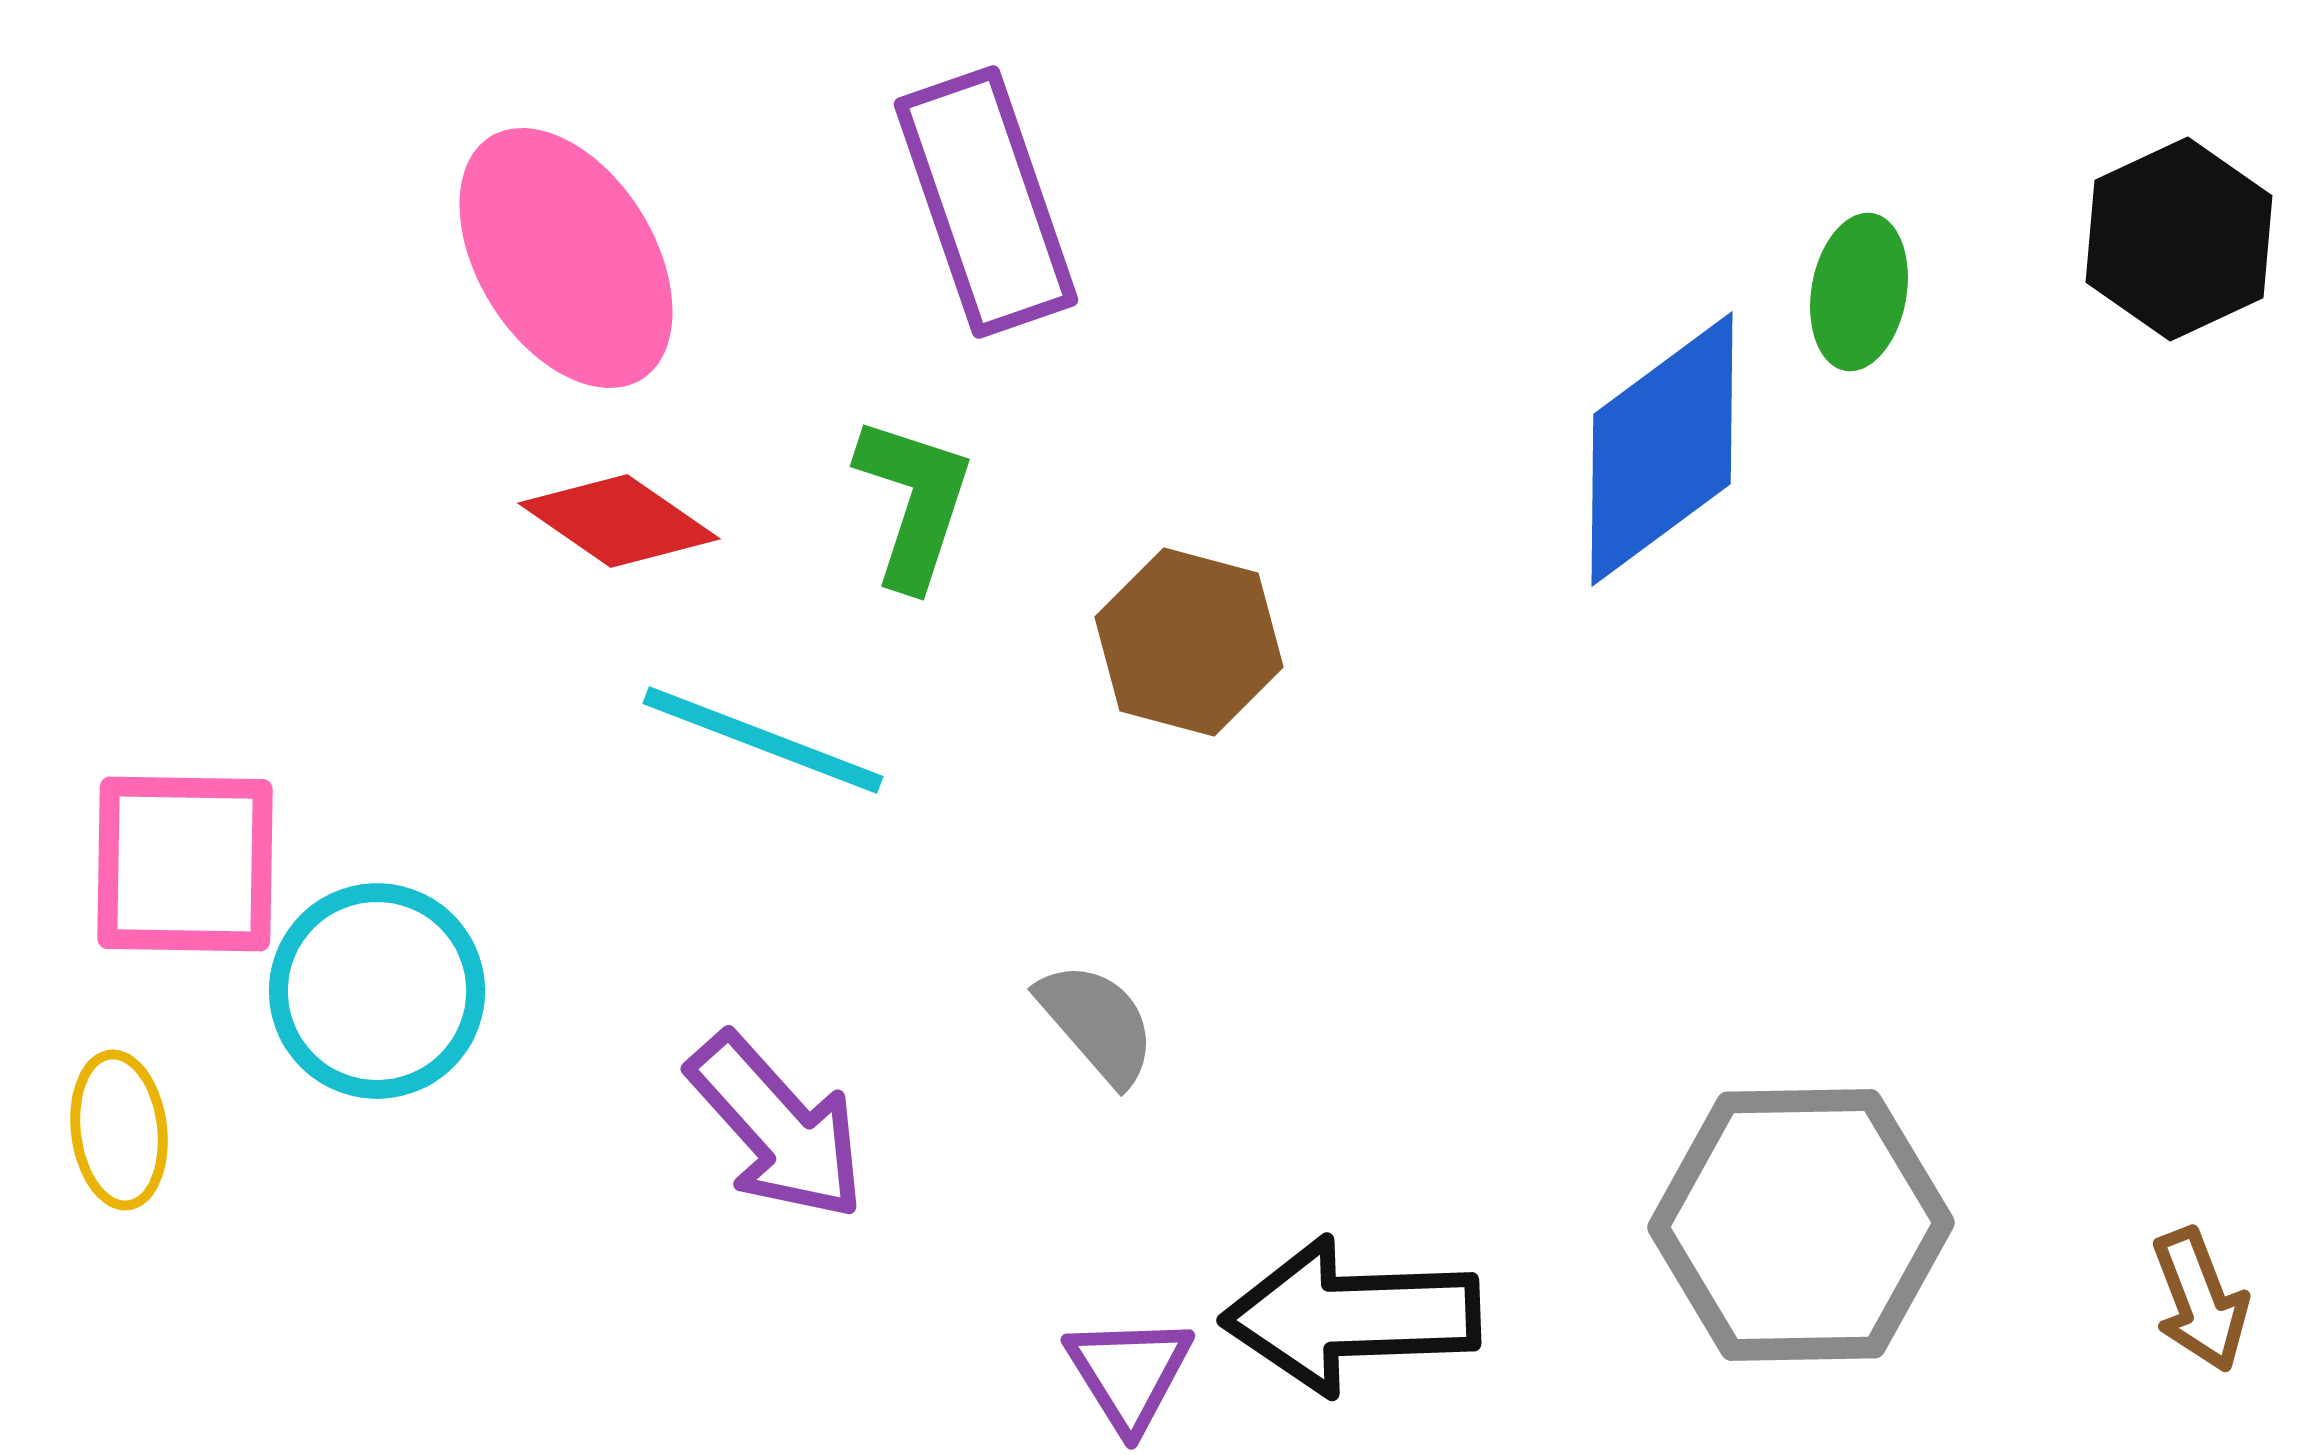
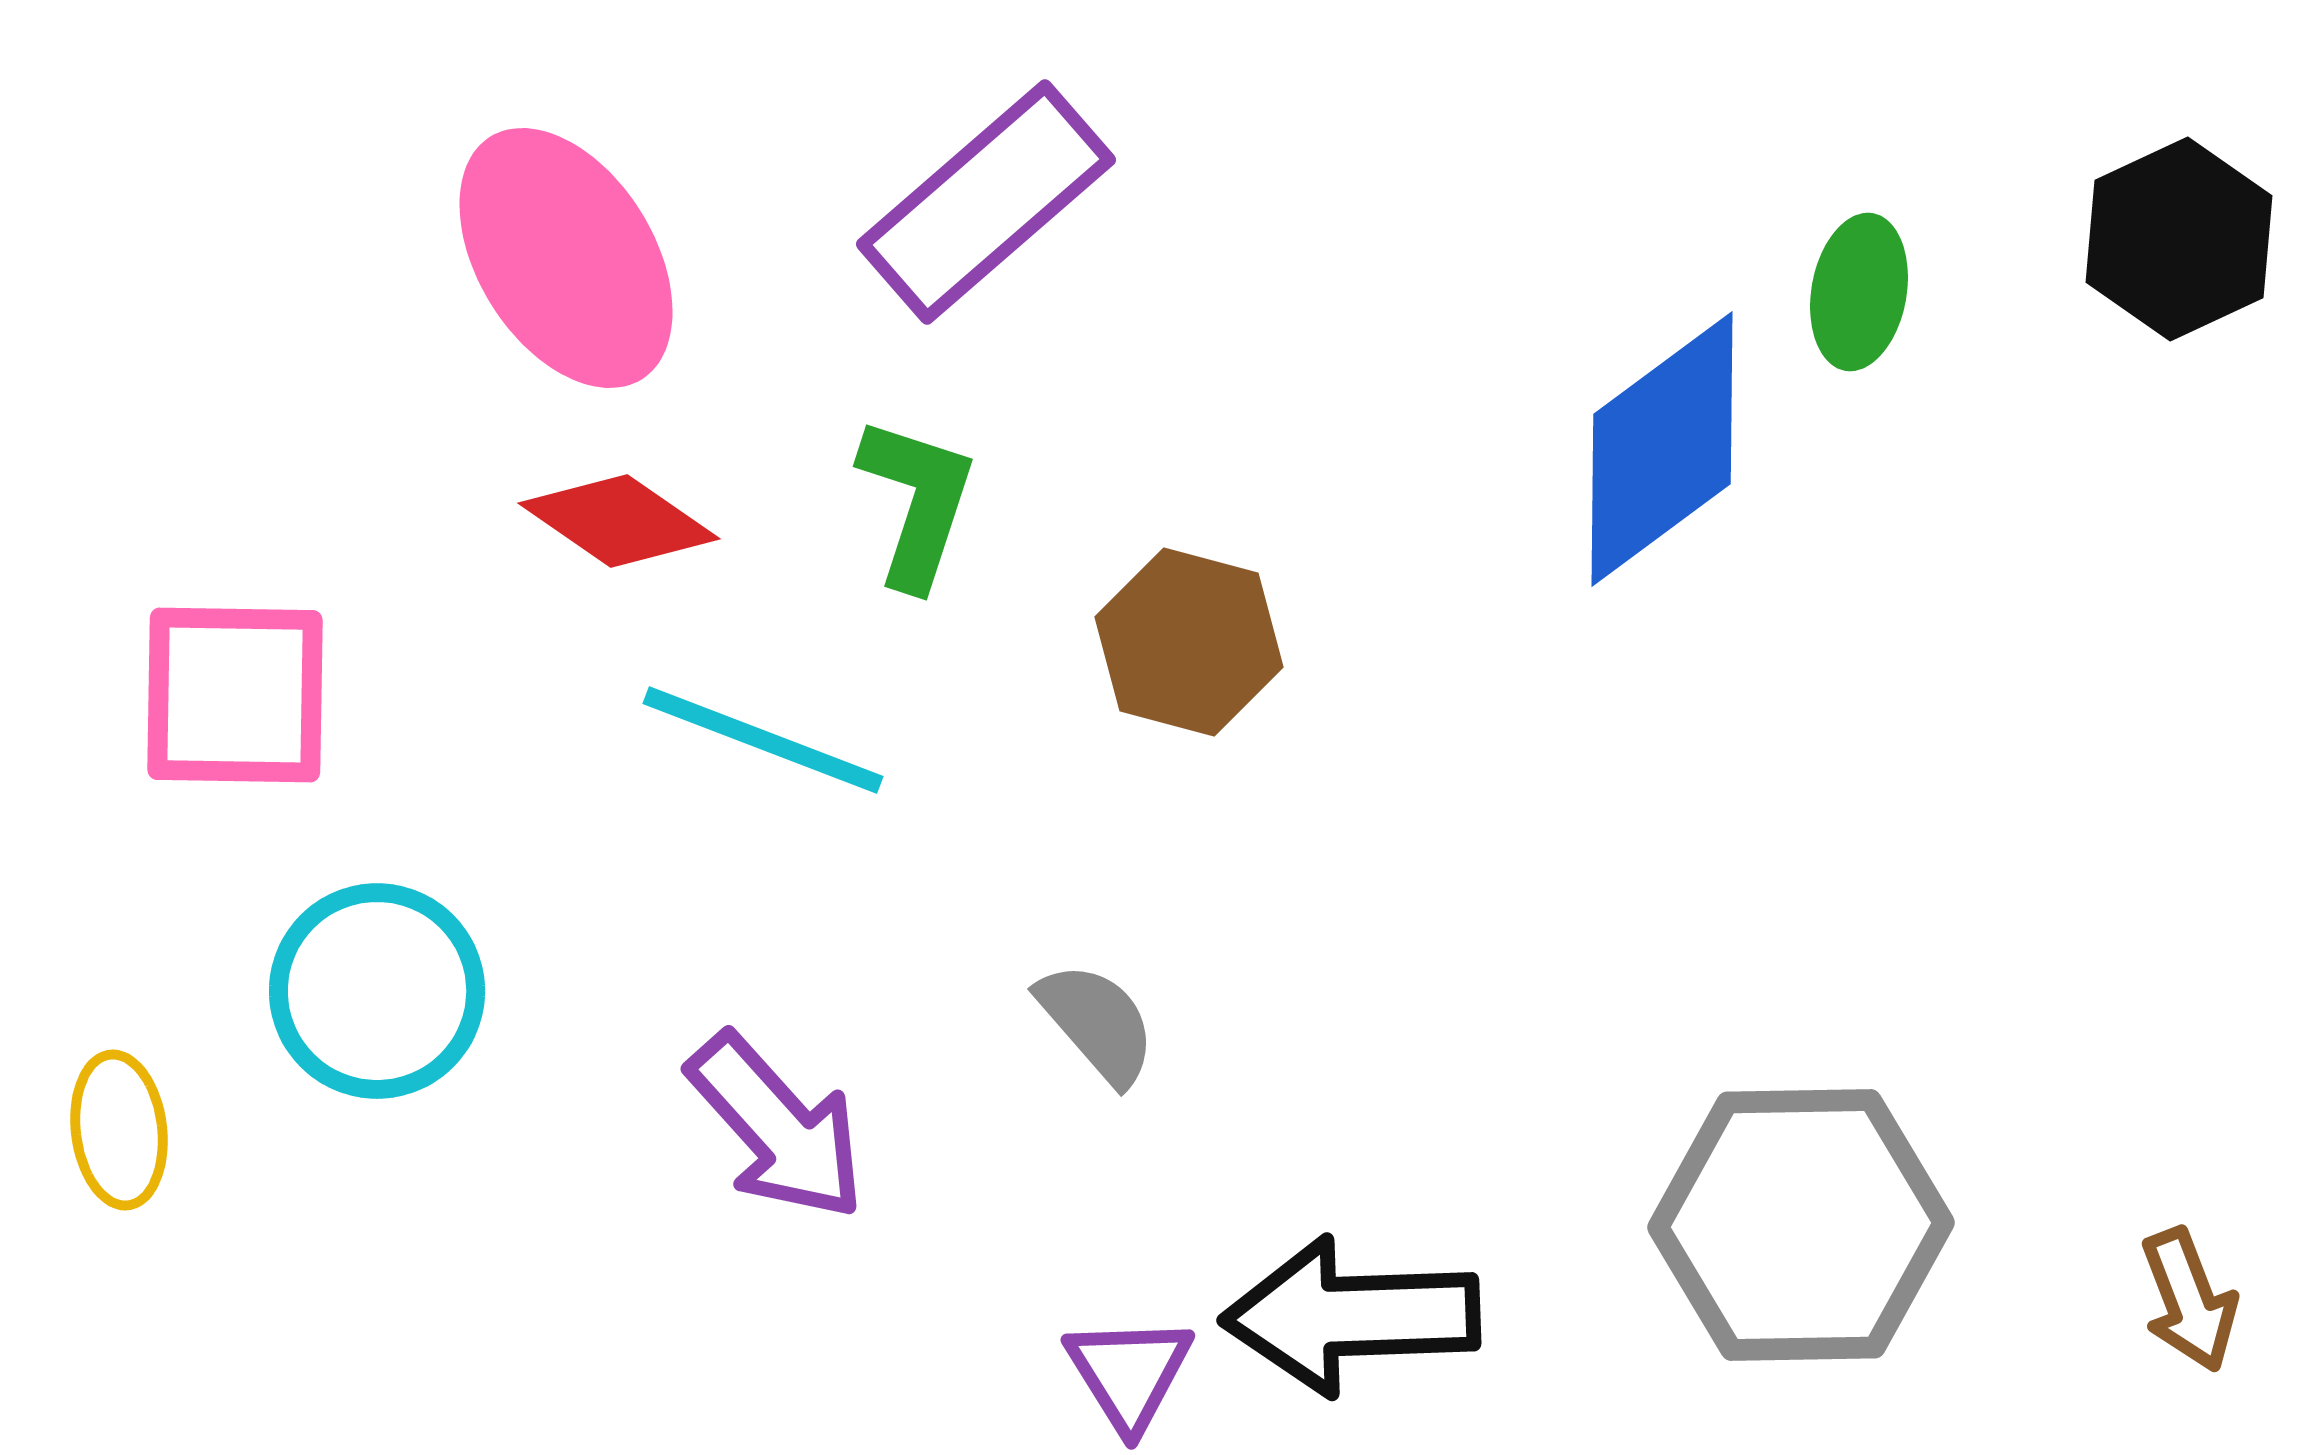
purple rectangle: rotated 68 degrees clockwise
green L-shape: moved 3 px right
pink square: moved 50 px right, 169 px up
brown arrow: moved 11 px left
